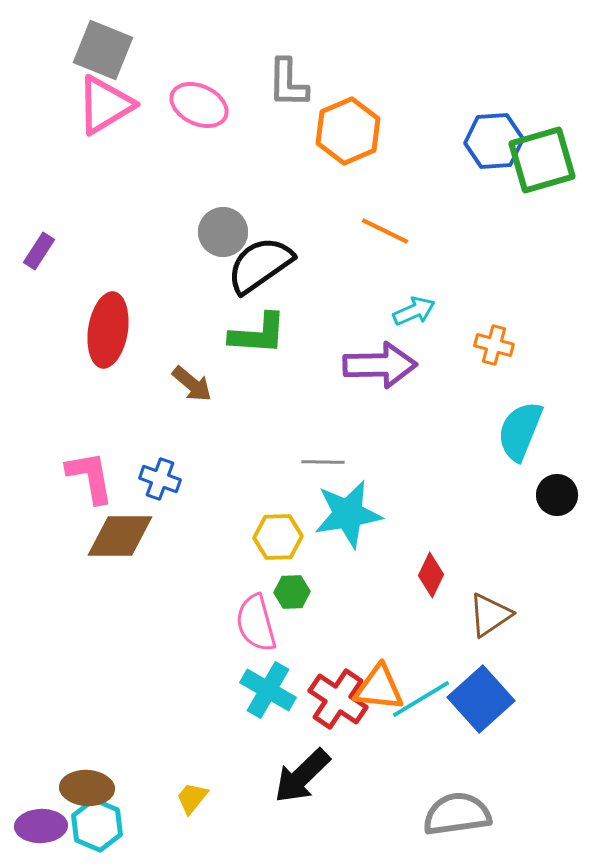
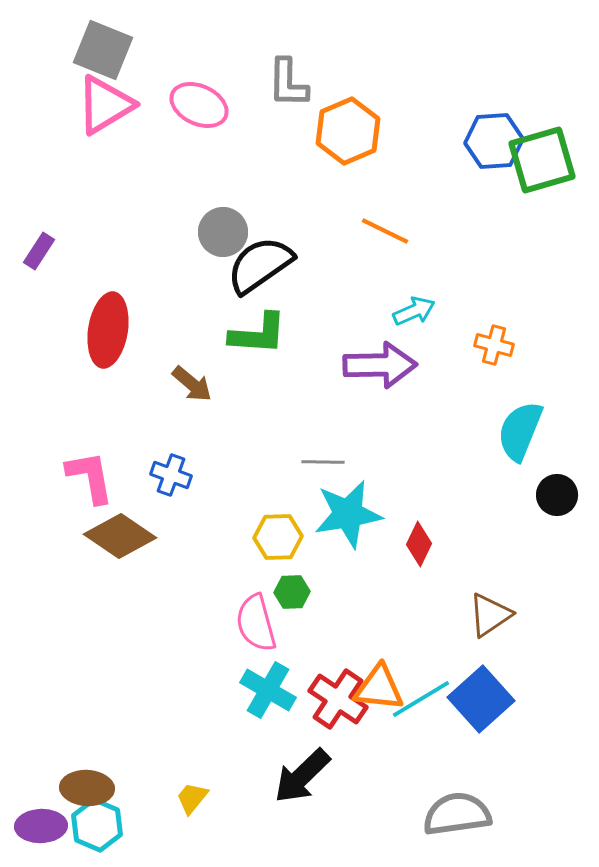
blue cross: moved 11 px right, 4 px up
brown diamond: rotated 34 degrees clockwise
red diamond: moved 12 px left, 31 px up
